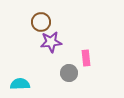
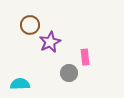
brown circle: moved 11 px left, 3 px down
purple star: moved 1 px left; rotated 20 degrees counterclockwise
pink rectangle: moved 1 px left, 1 px up
